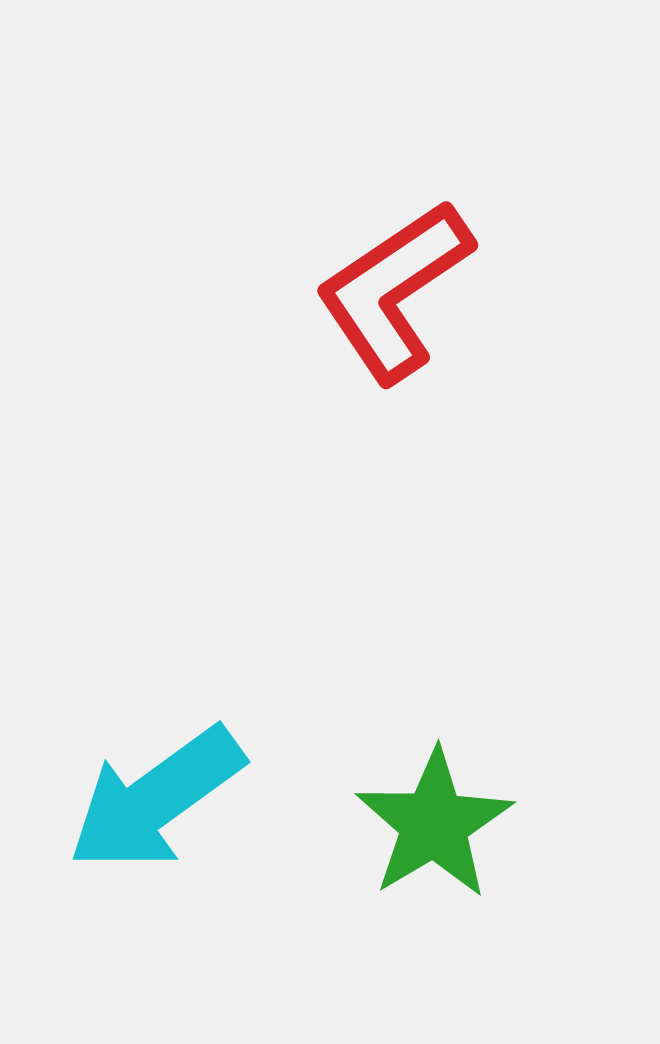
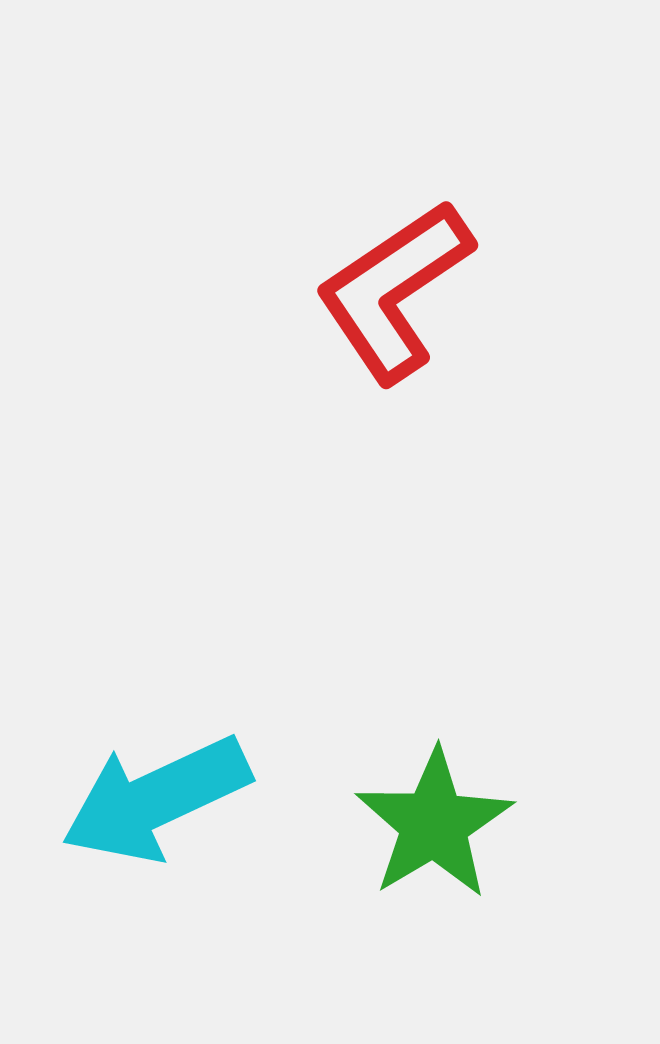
cyan arrow: rotated 11 degrees clockwise
